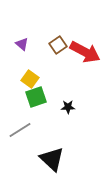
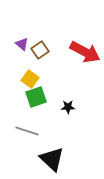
brown square: moved 18 px left, 5 px down
gray line: moved 7 px right, 1 px down; rotated 50 degrees clockwise
